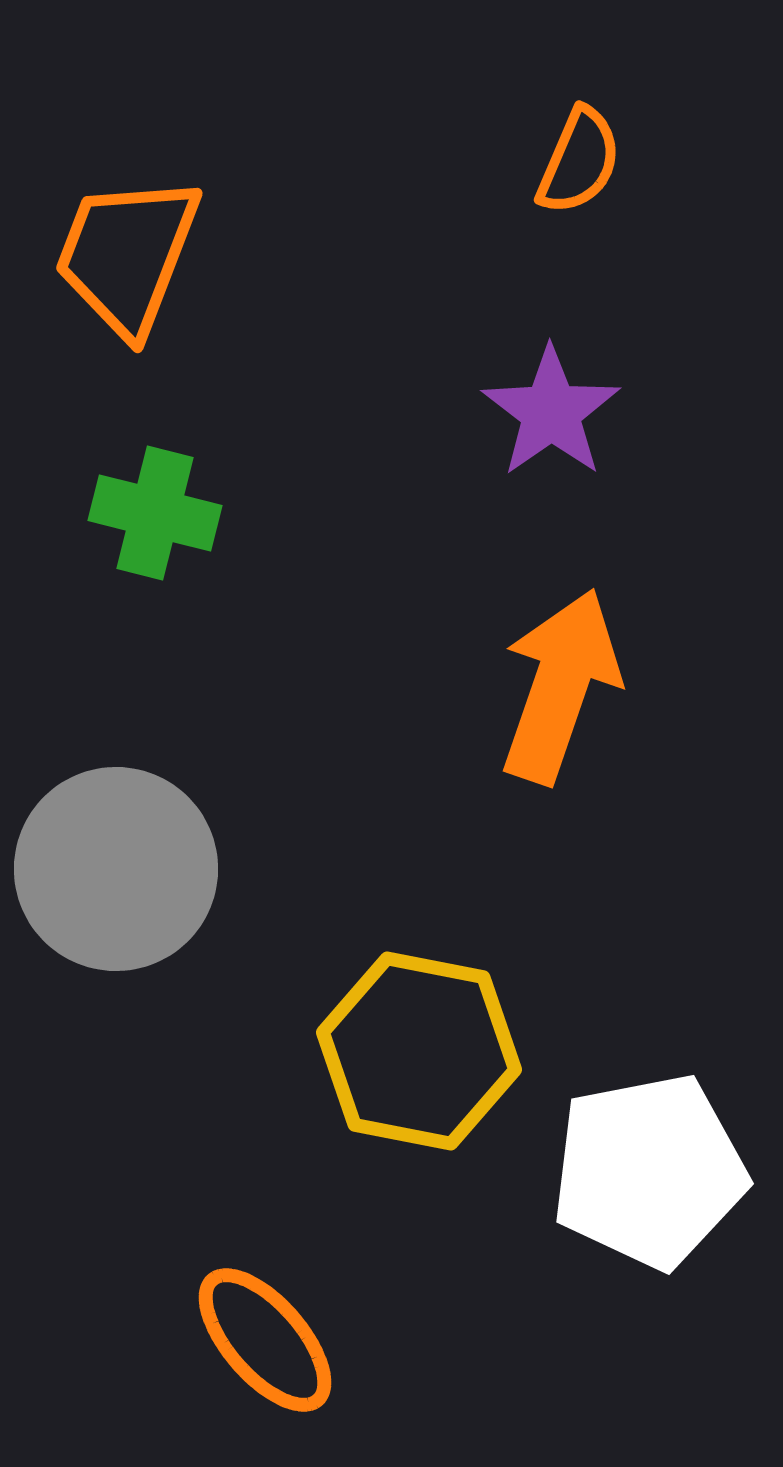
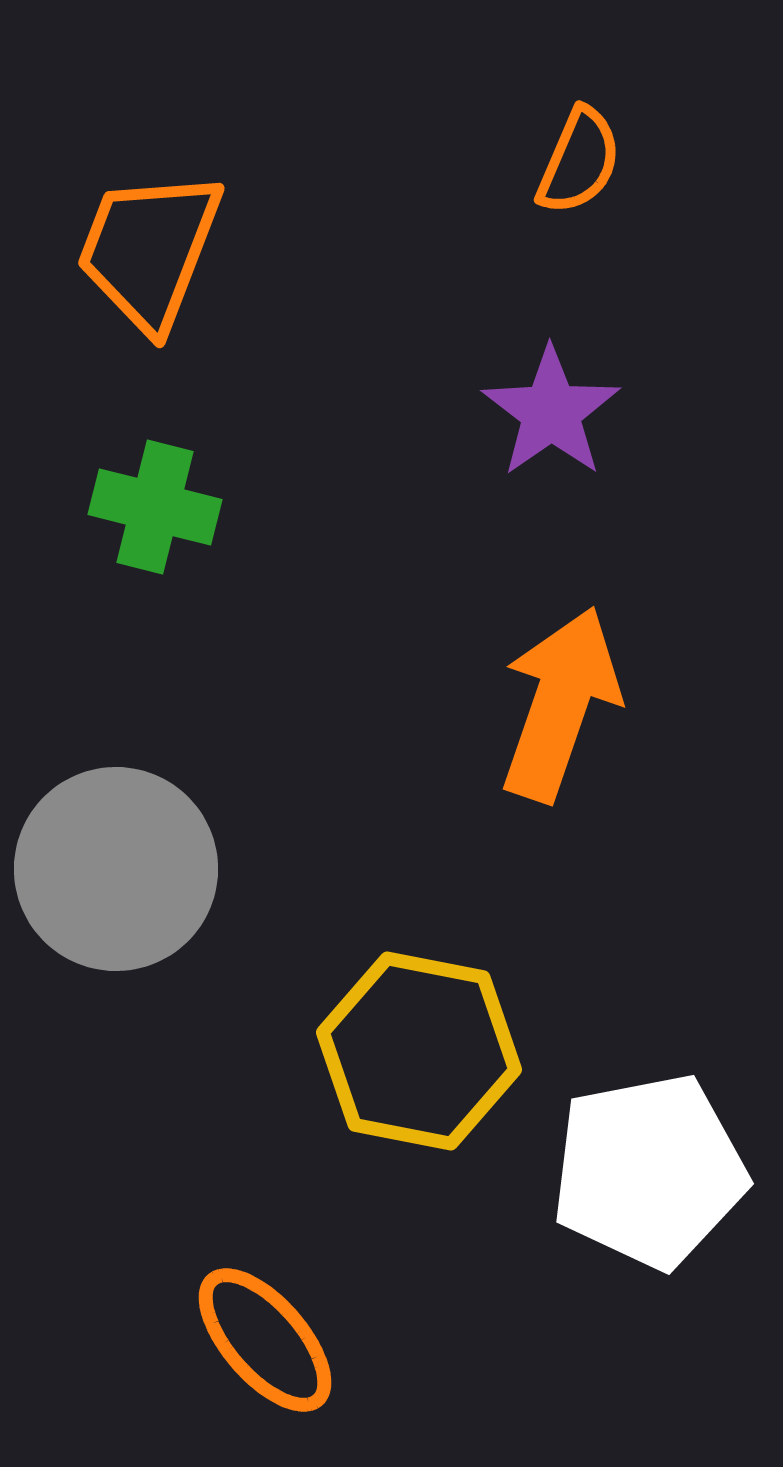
orange trapezoid: moved 22 px right, 5 px up
green cross: moved 6 px up
orange arrow: moved 18 px down
